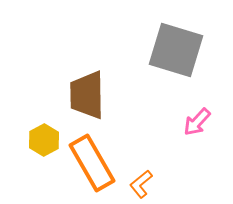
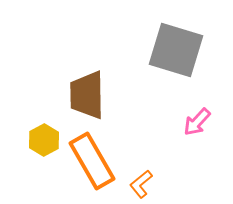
orange rectangle: moved 2 px up
